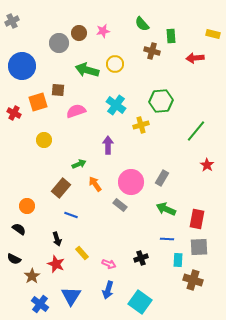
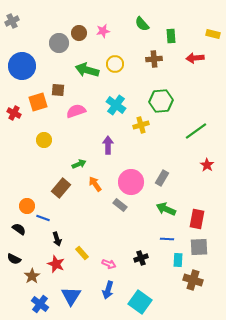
brown cross at (152, 51): moved 2 px right, 8 px down; rotated 21 degrees counterclockwise
green line at (196, 131): rotated 15 degrees clockwise
blue line at (71, 215): moved 28 px left, 3 px down
